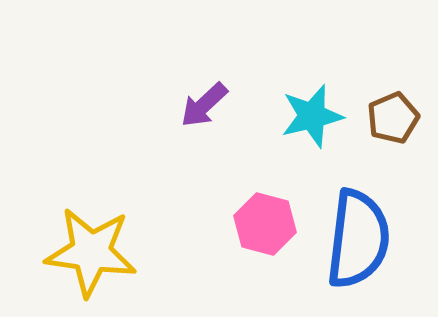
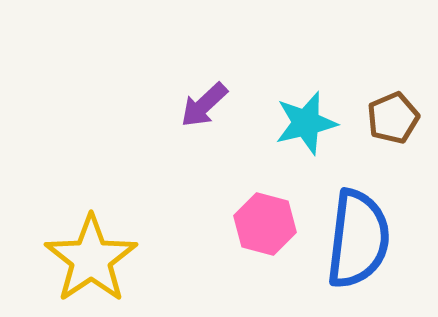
cyan star: moved 6 px left, 7 px down
yellow star: moved 7 px down; rotated 30 degrees clockwise
